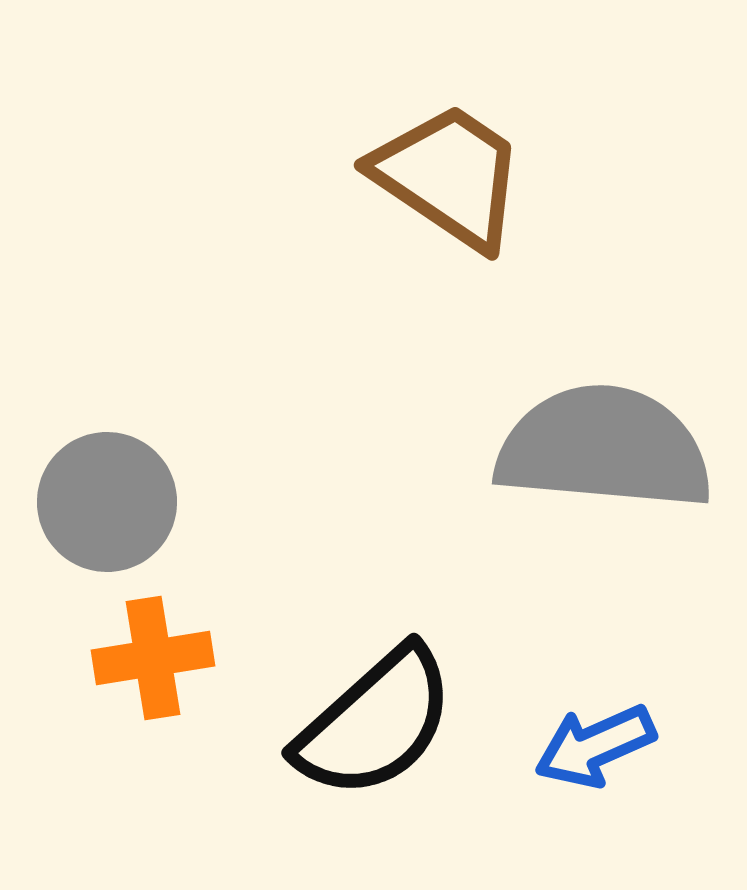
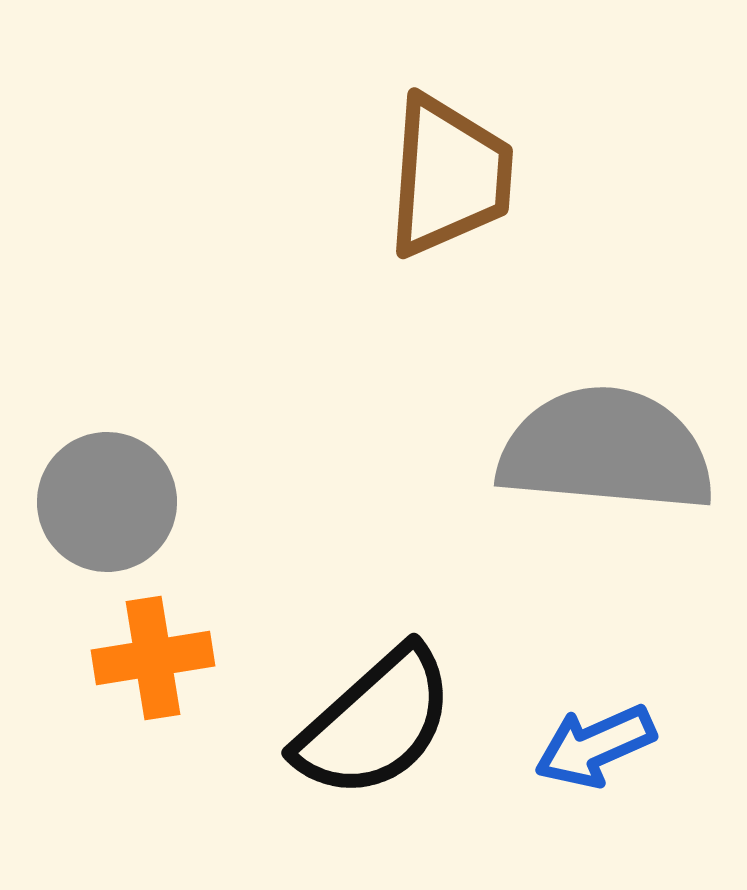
brown trapezoid: rotated 60 degrees clockwise
gray semicircle: moved 2 px right, 2 px down
